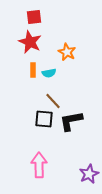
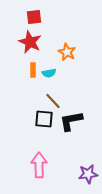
purple star: moved 1 px left; rotated 18 degrees clockwise
